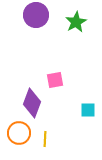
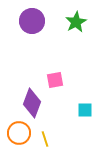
purple circle: moved 4 px left, 6 px down
cyan square: moved 3 px left
yellow line: rotated 21 degrees counterclockwise
